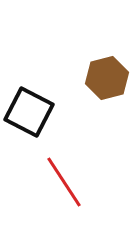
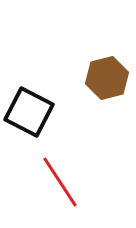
red line: moved 4 px left
